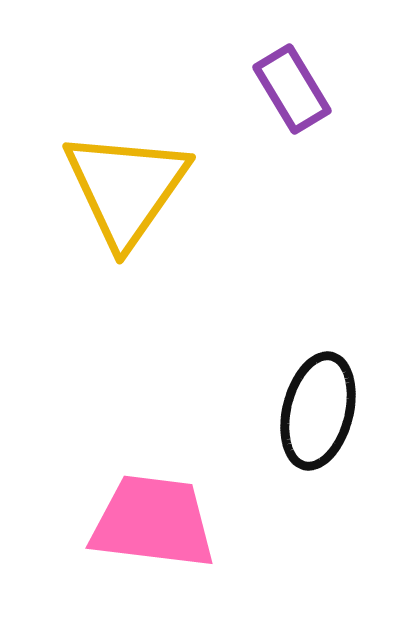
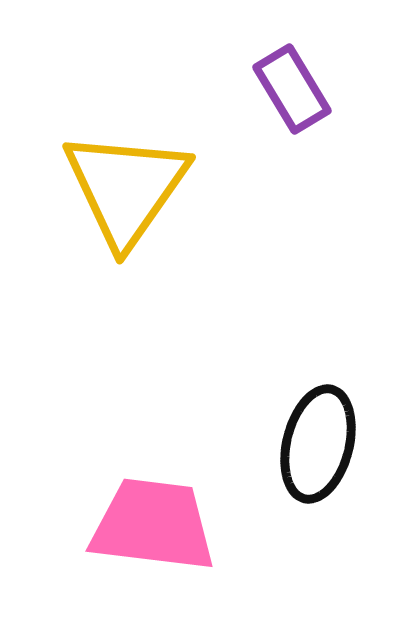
black ellipse: moved 33 px down
pink trapezoid: moved 3 px down
